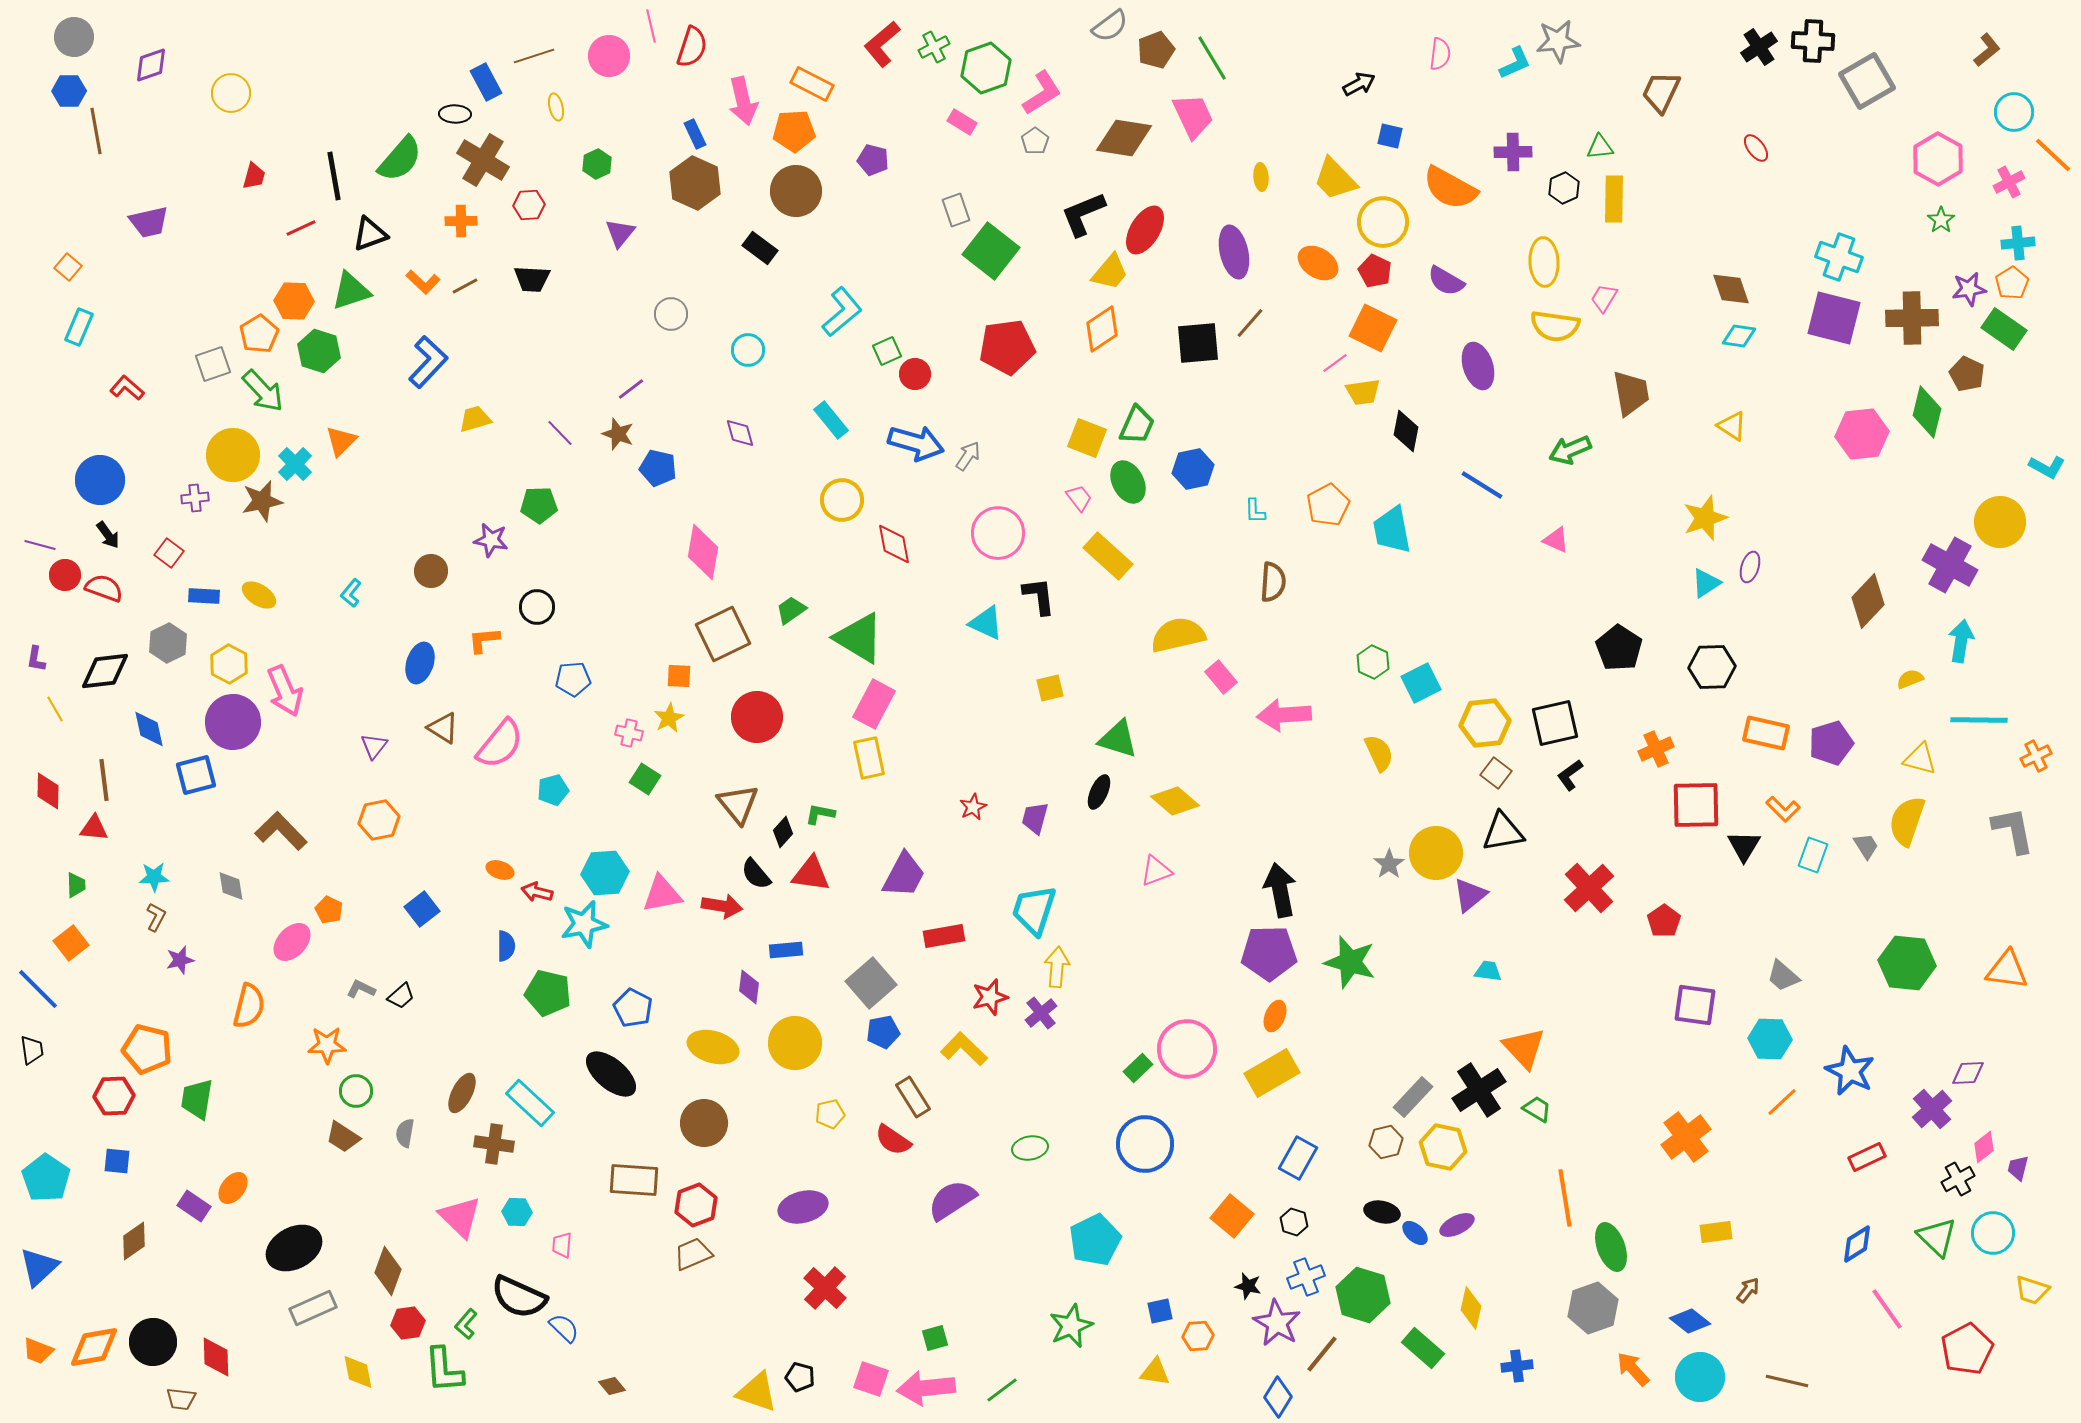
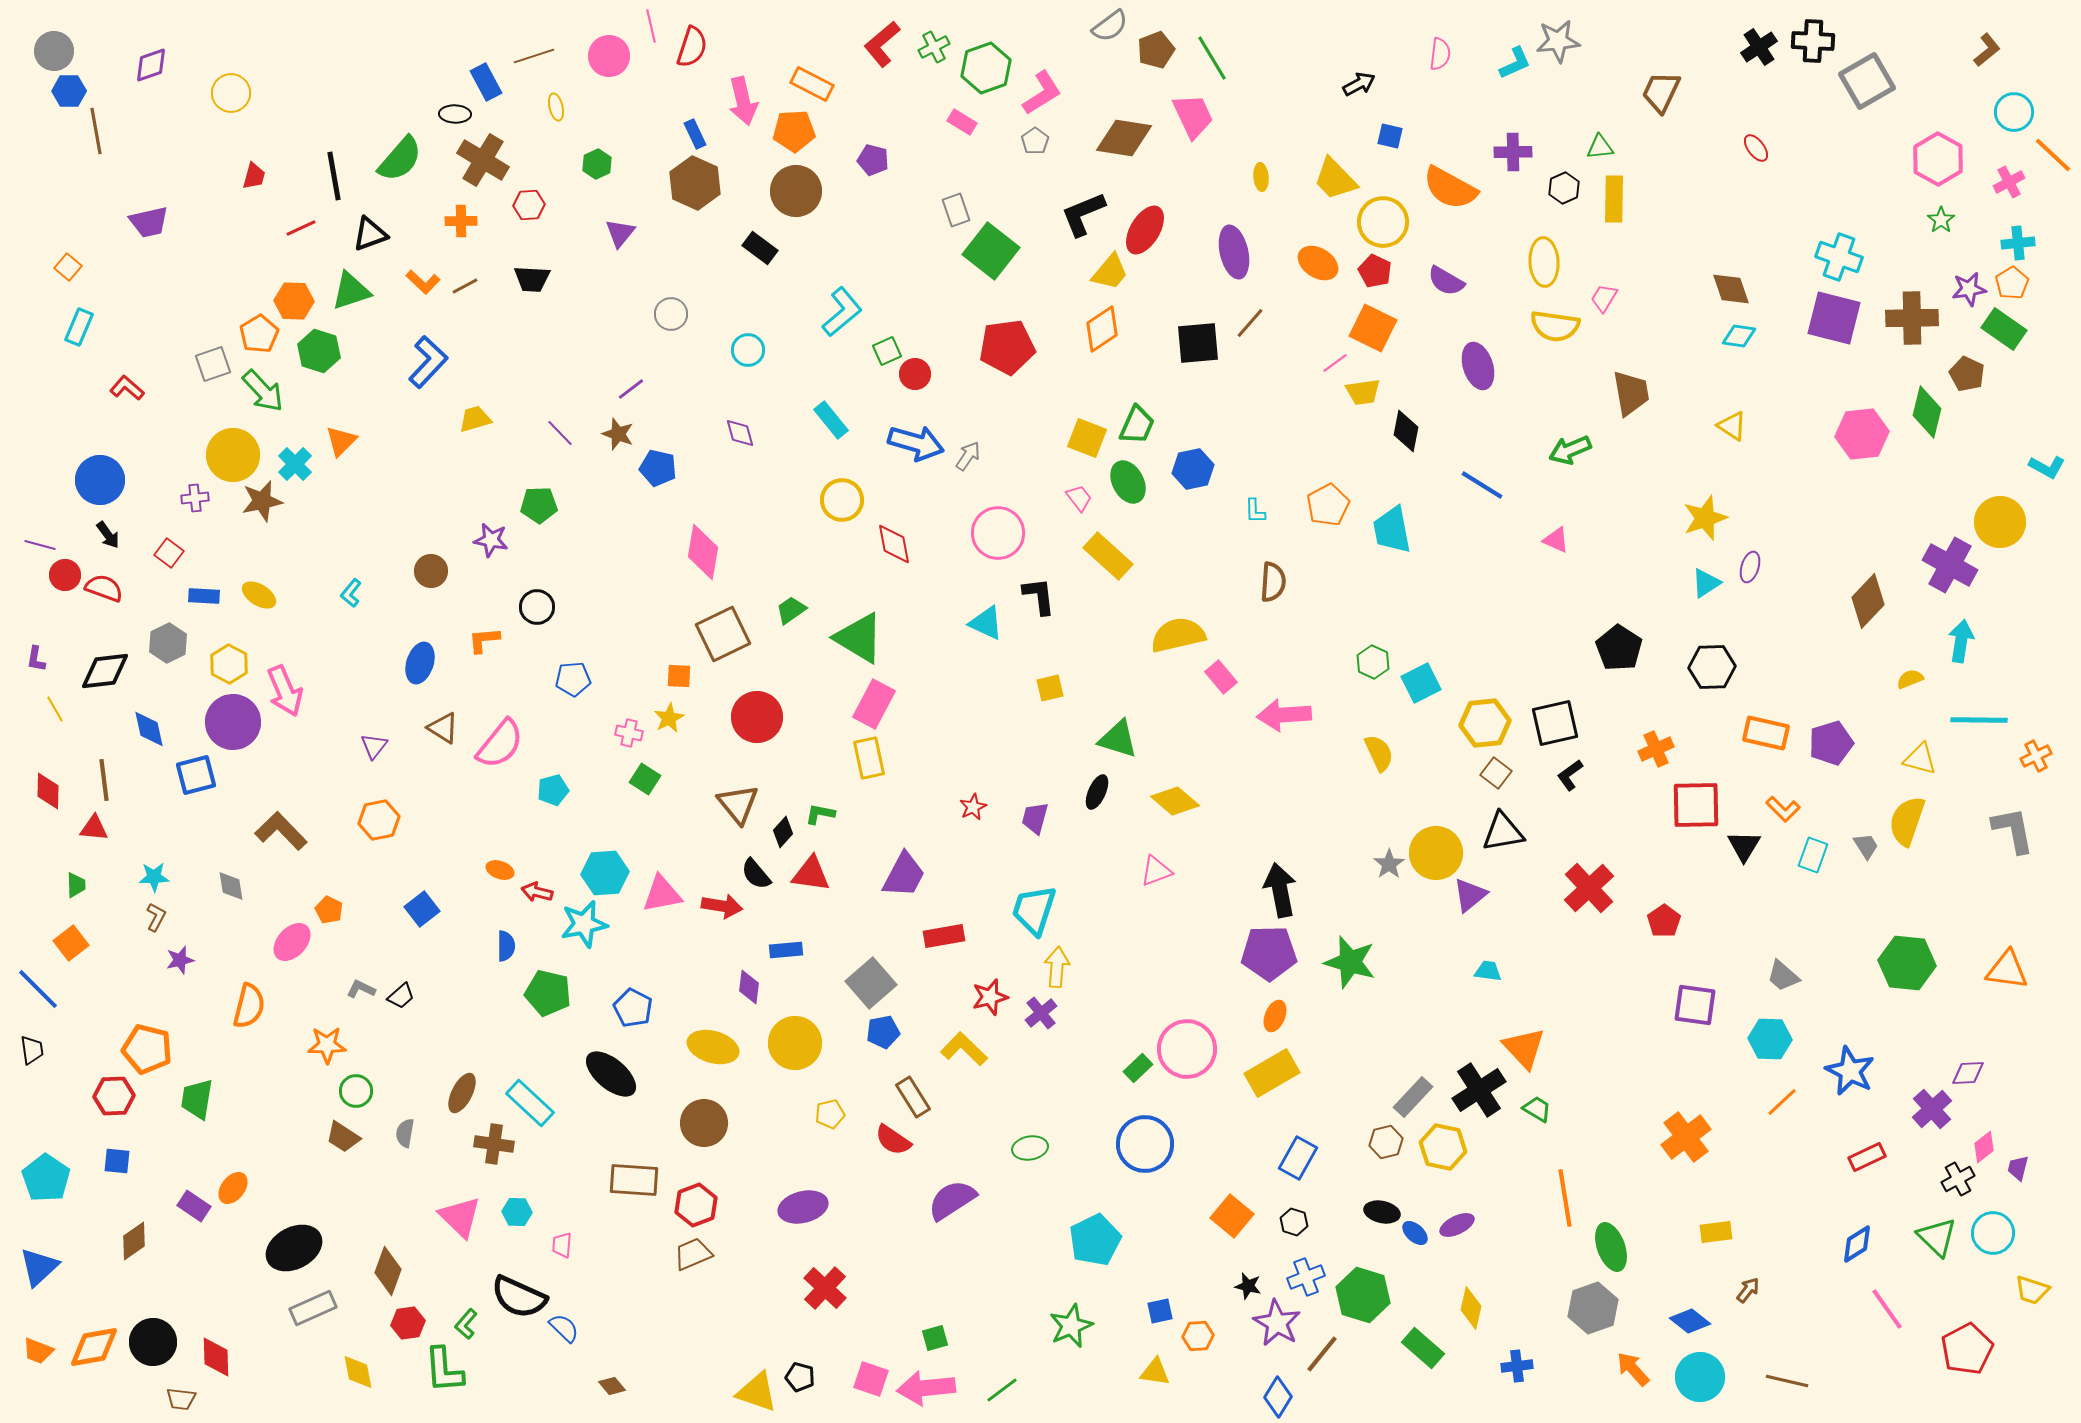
gray circle at (74, 37): moved 20 px left, 14 px down
black ellipse at (1099, 792): moved 2 px left
